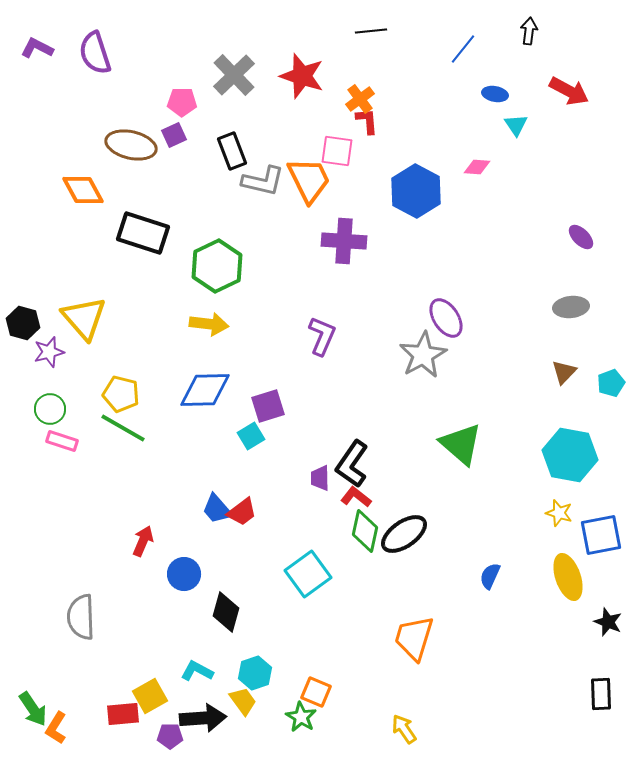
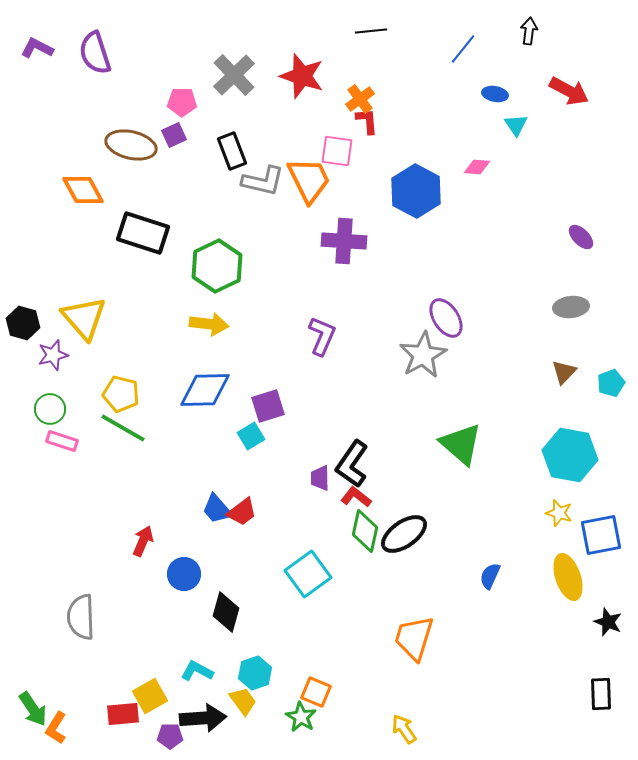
purple star at (49, 352): moved 4 px right, 3 px down
